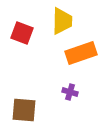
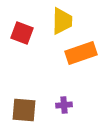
purple cross: moved 6 px left, 13 px down; rotated 21 degrees counterclockwise
